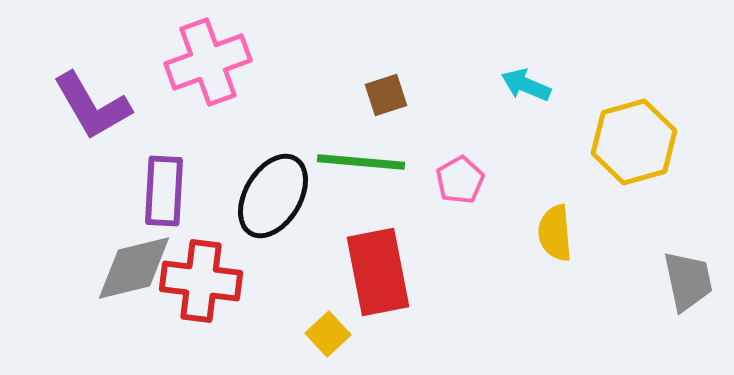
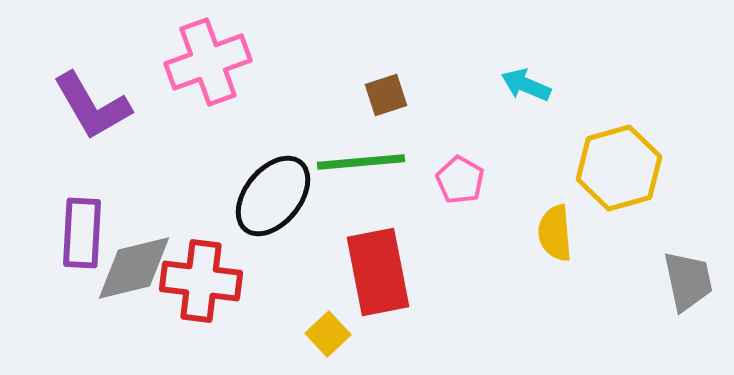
yellow hexagon: moved 15 px left, 26 px down
green line: rotated 10 degrees counterclockwise
pink pentagon: rotated 12 degrees counterclockwise
purple rectangle: moved 82 px left, 42 px down
black ellipse: rotated 8 degrees clockwise
